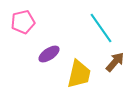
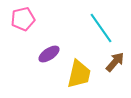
pink pentagon: moved 3 px up
